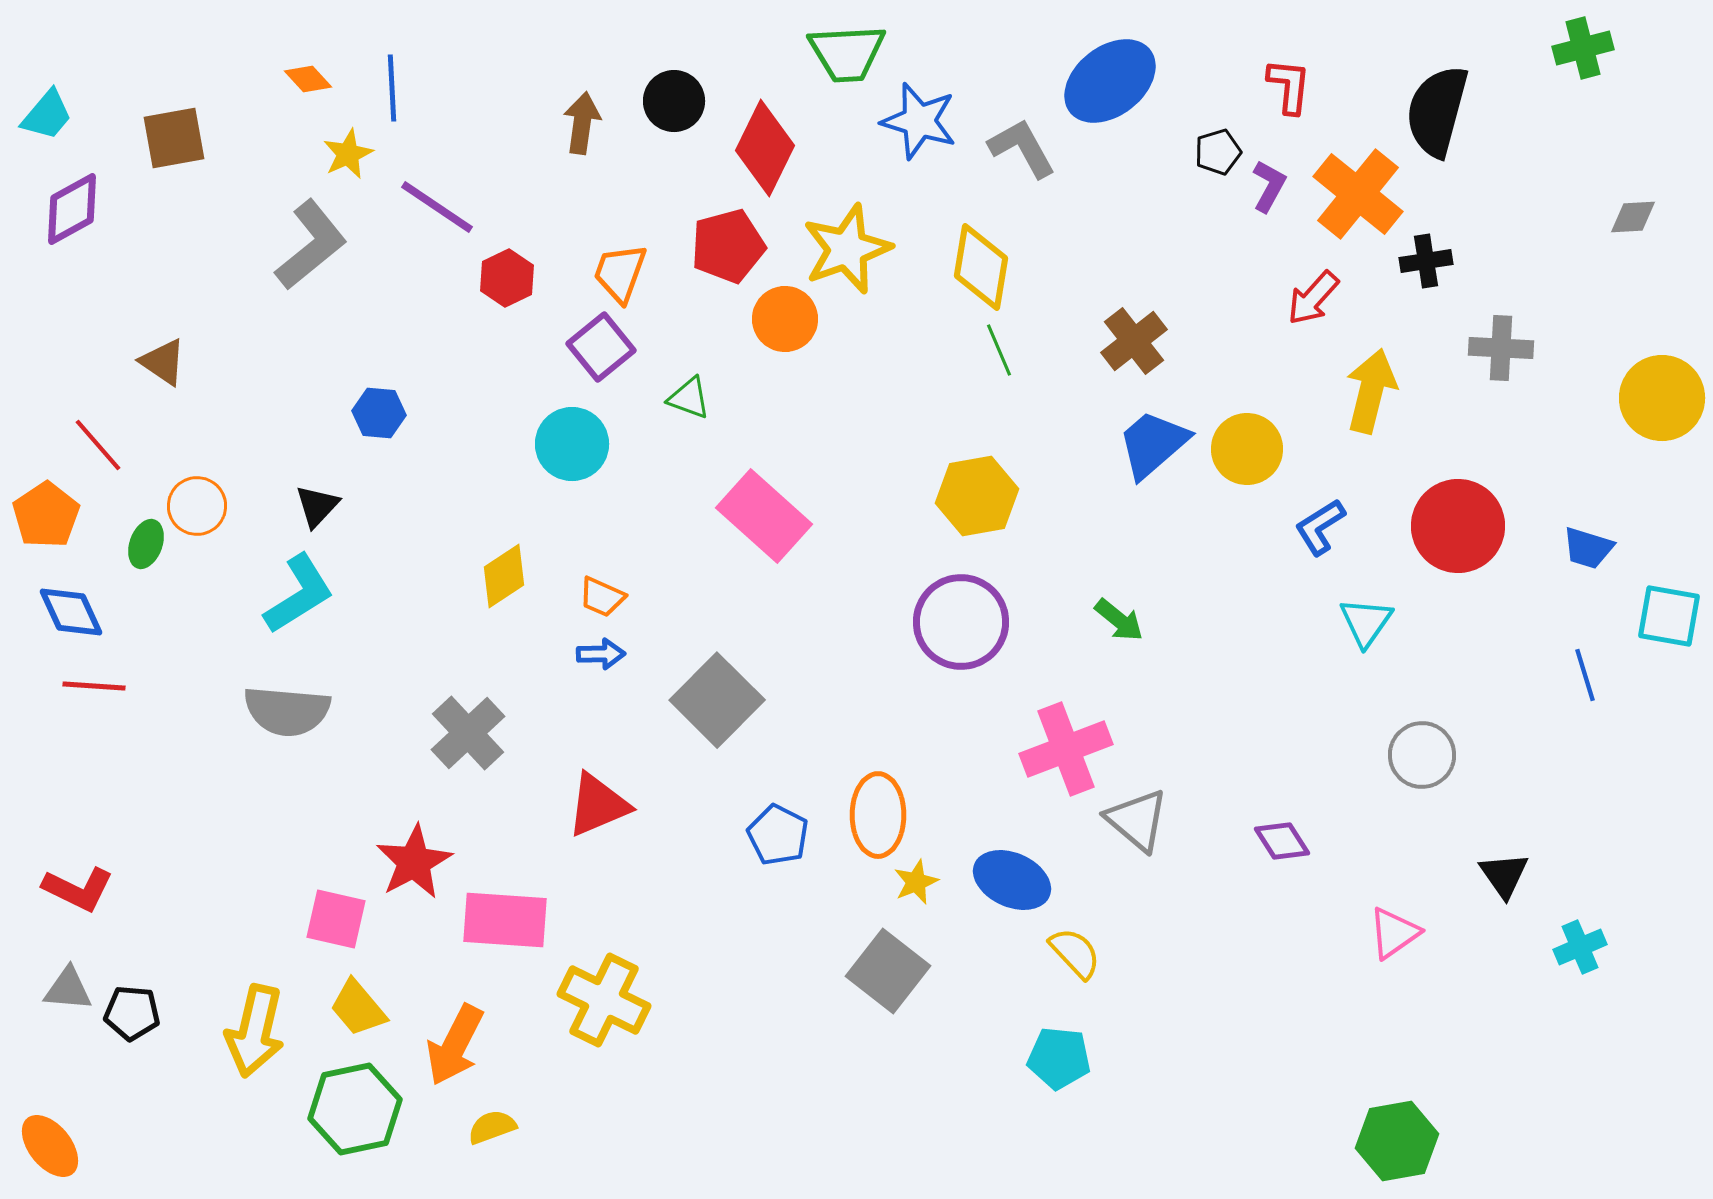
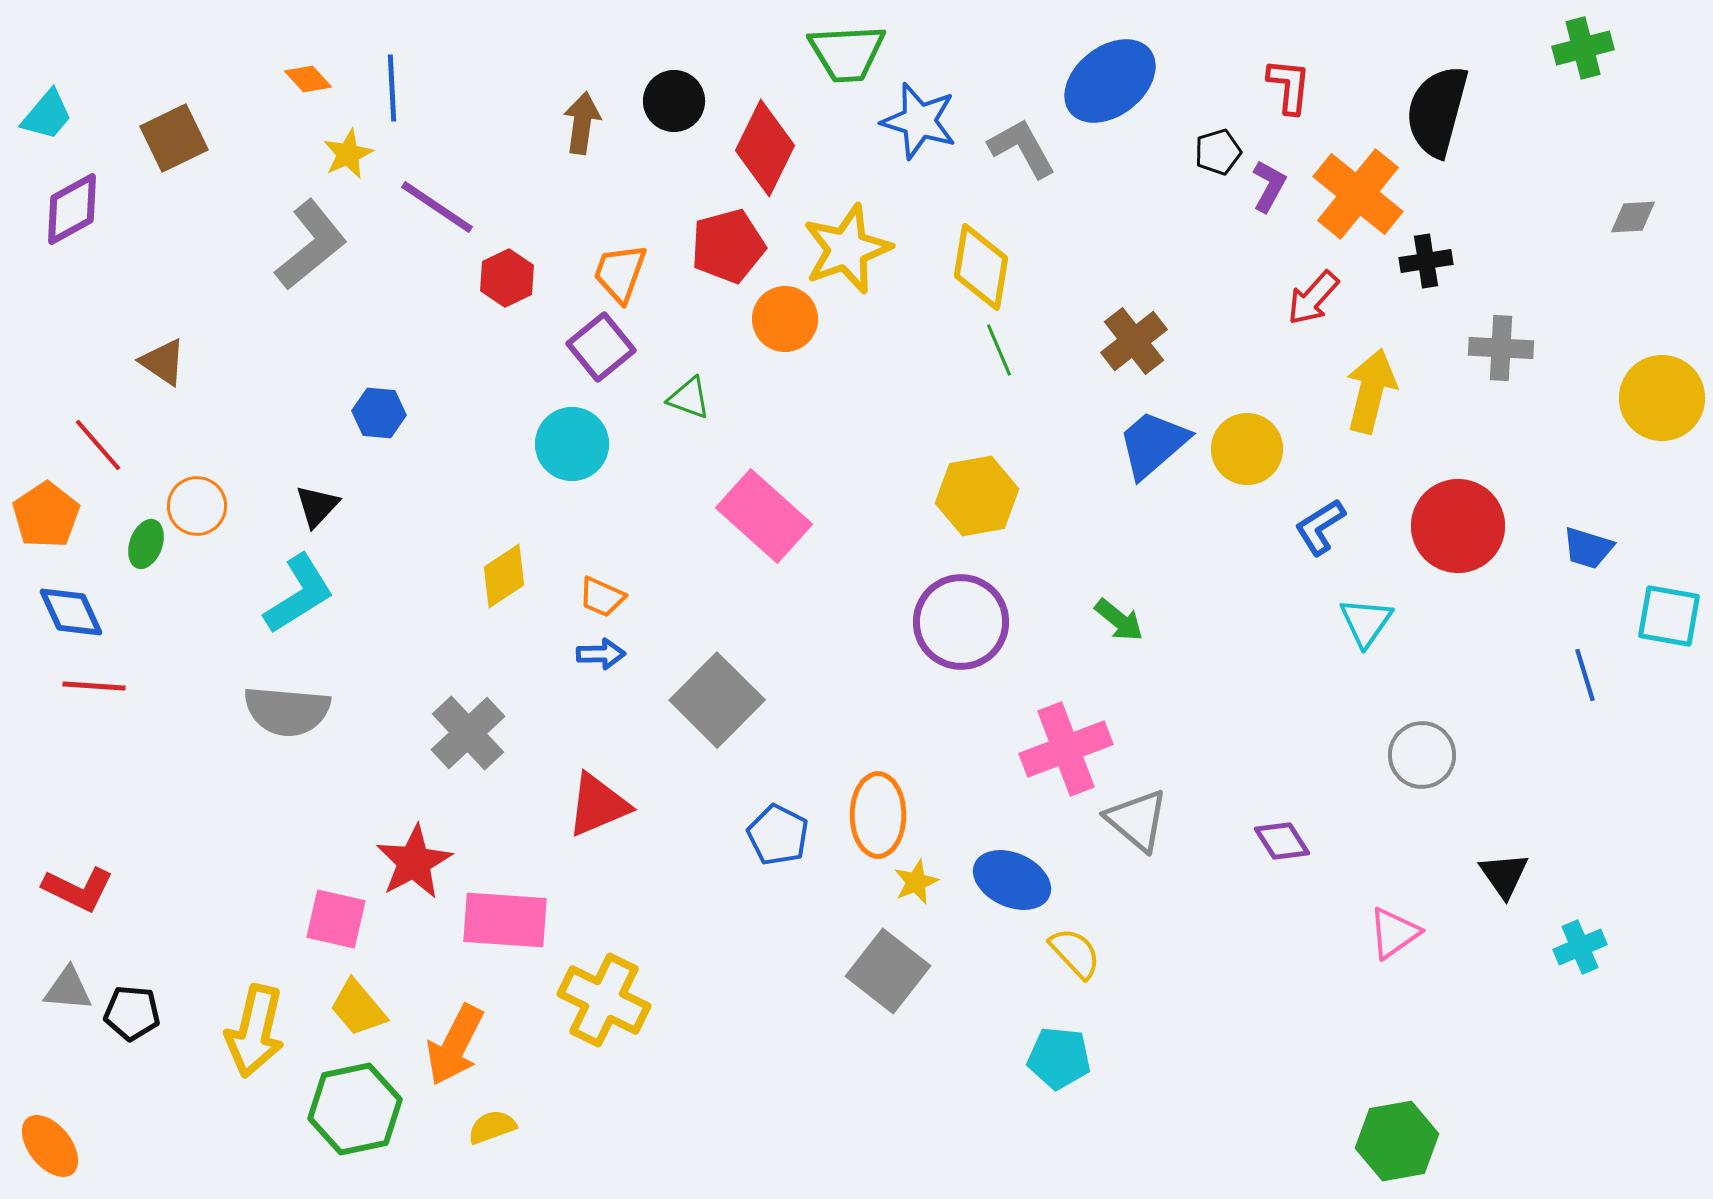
brown square at (174, 138): rotated 16 degrees counterclockwise
